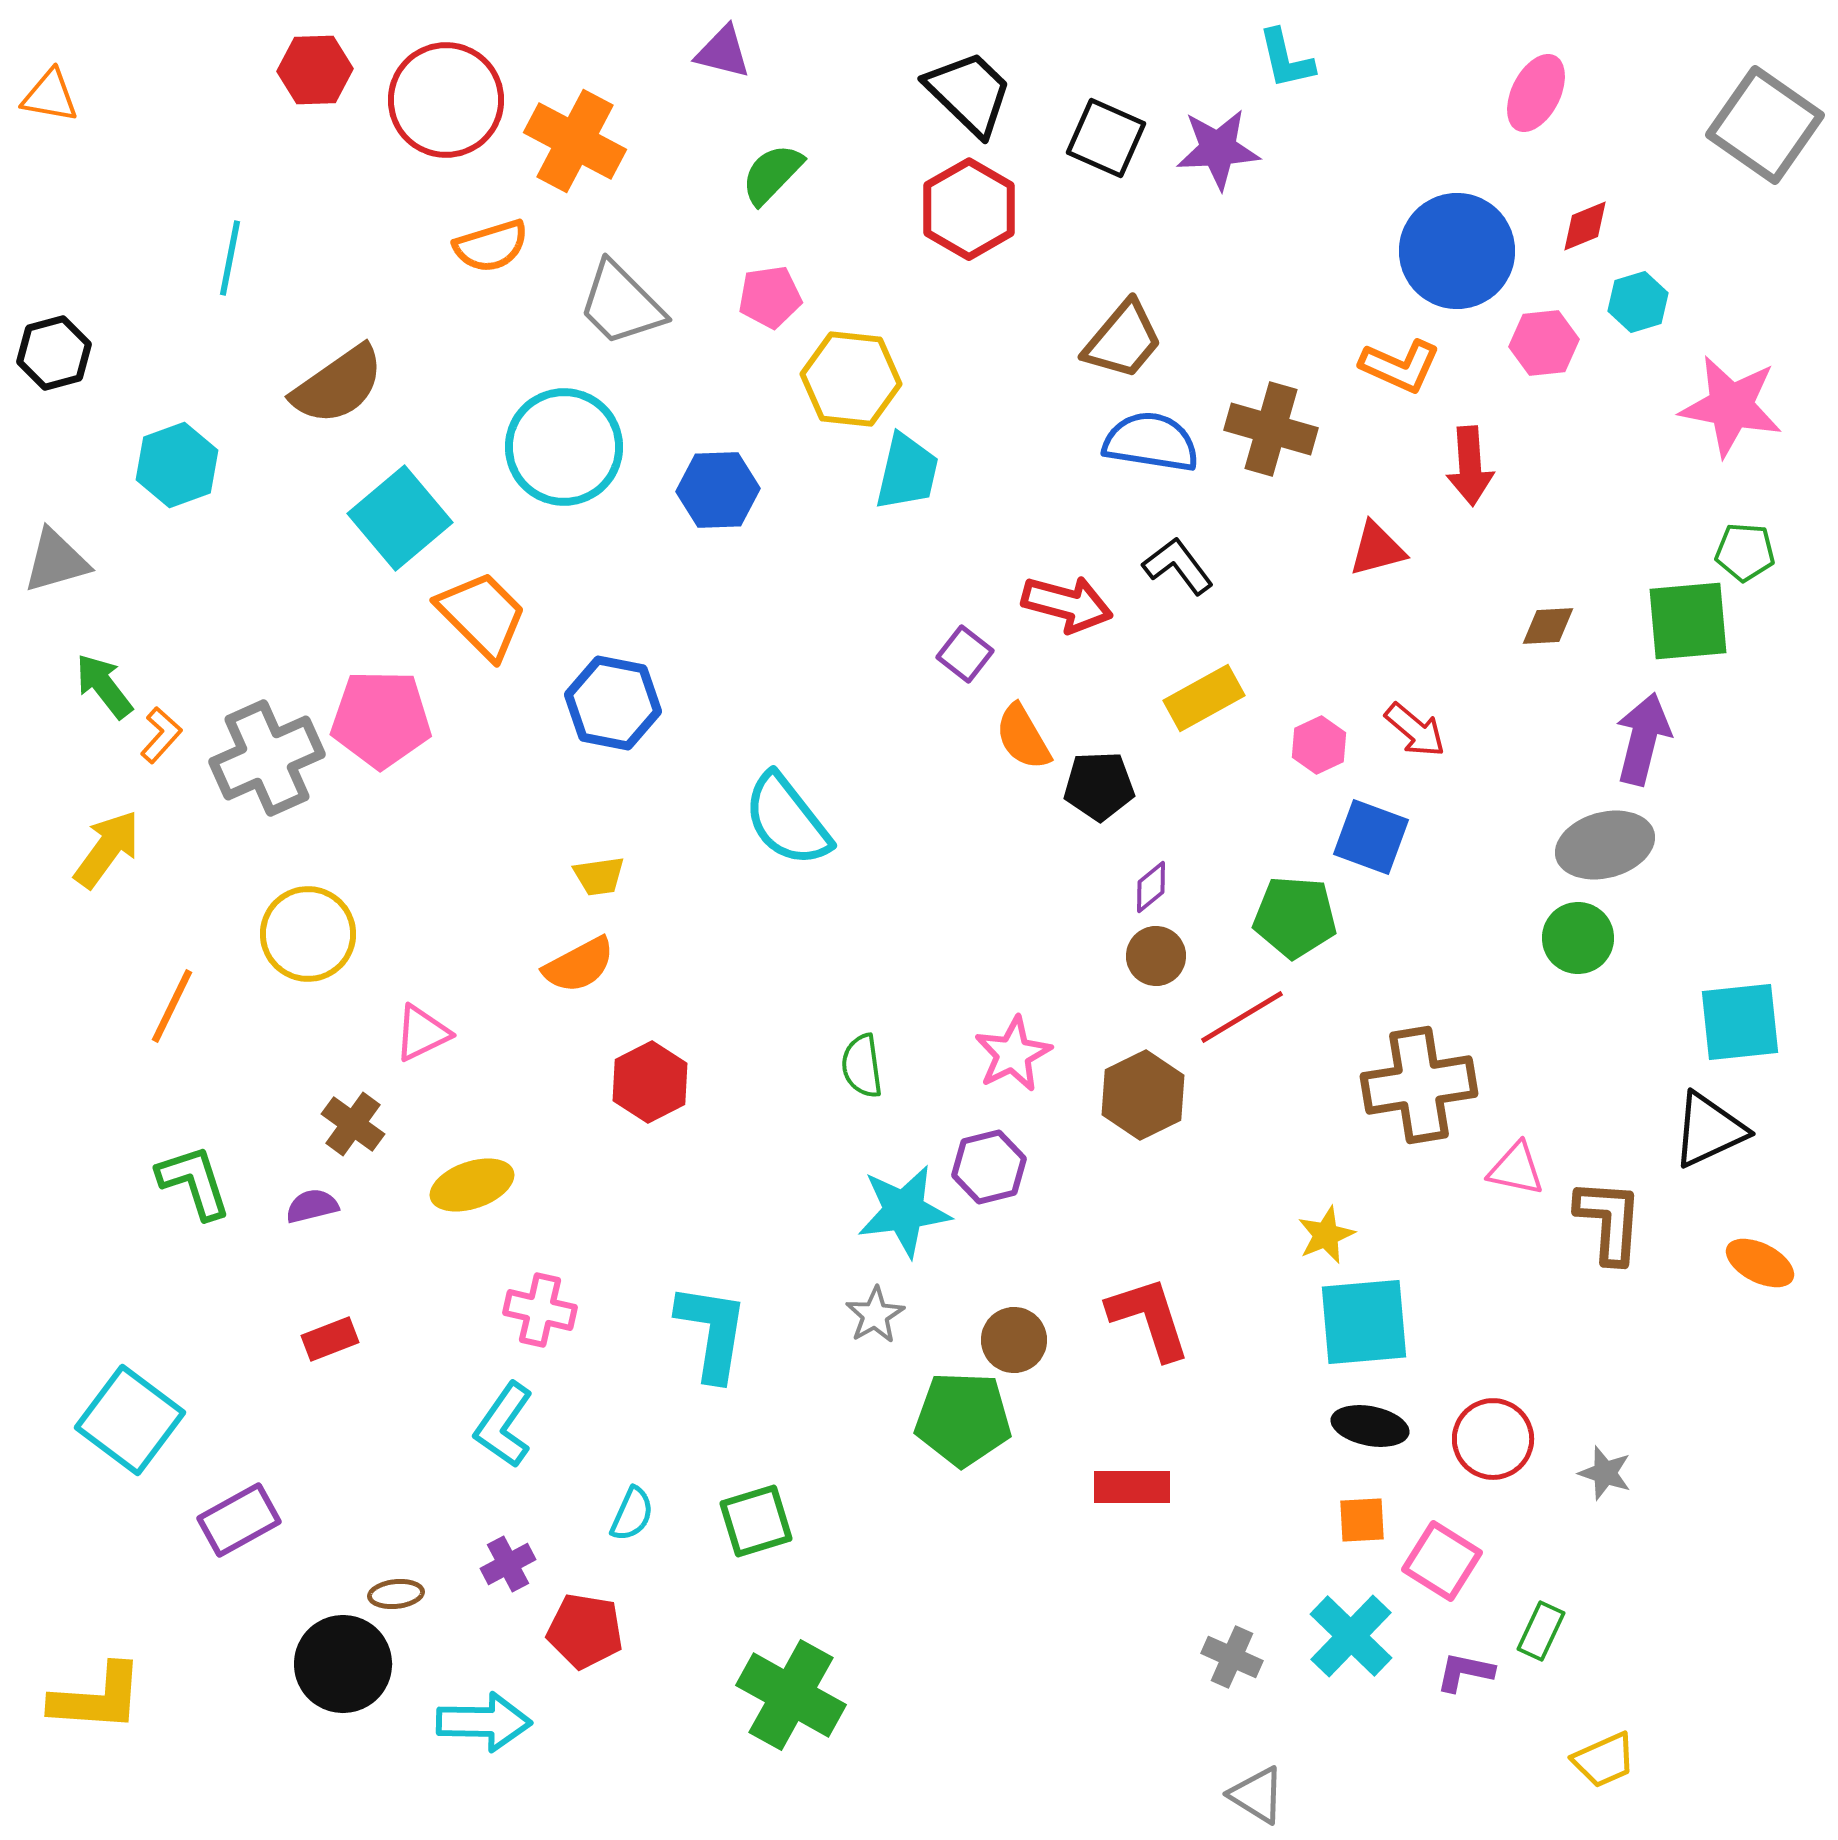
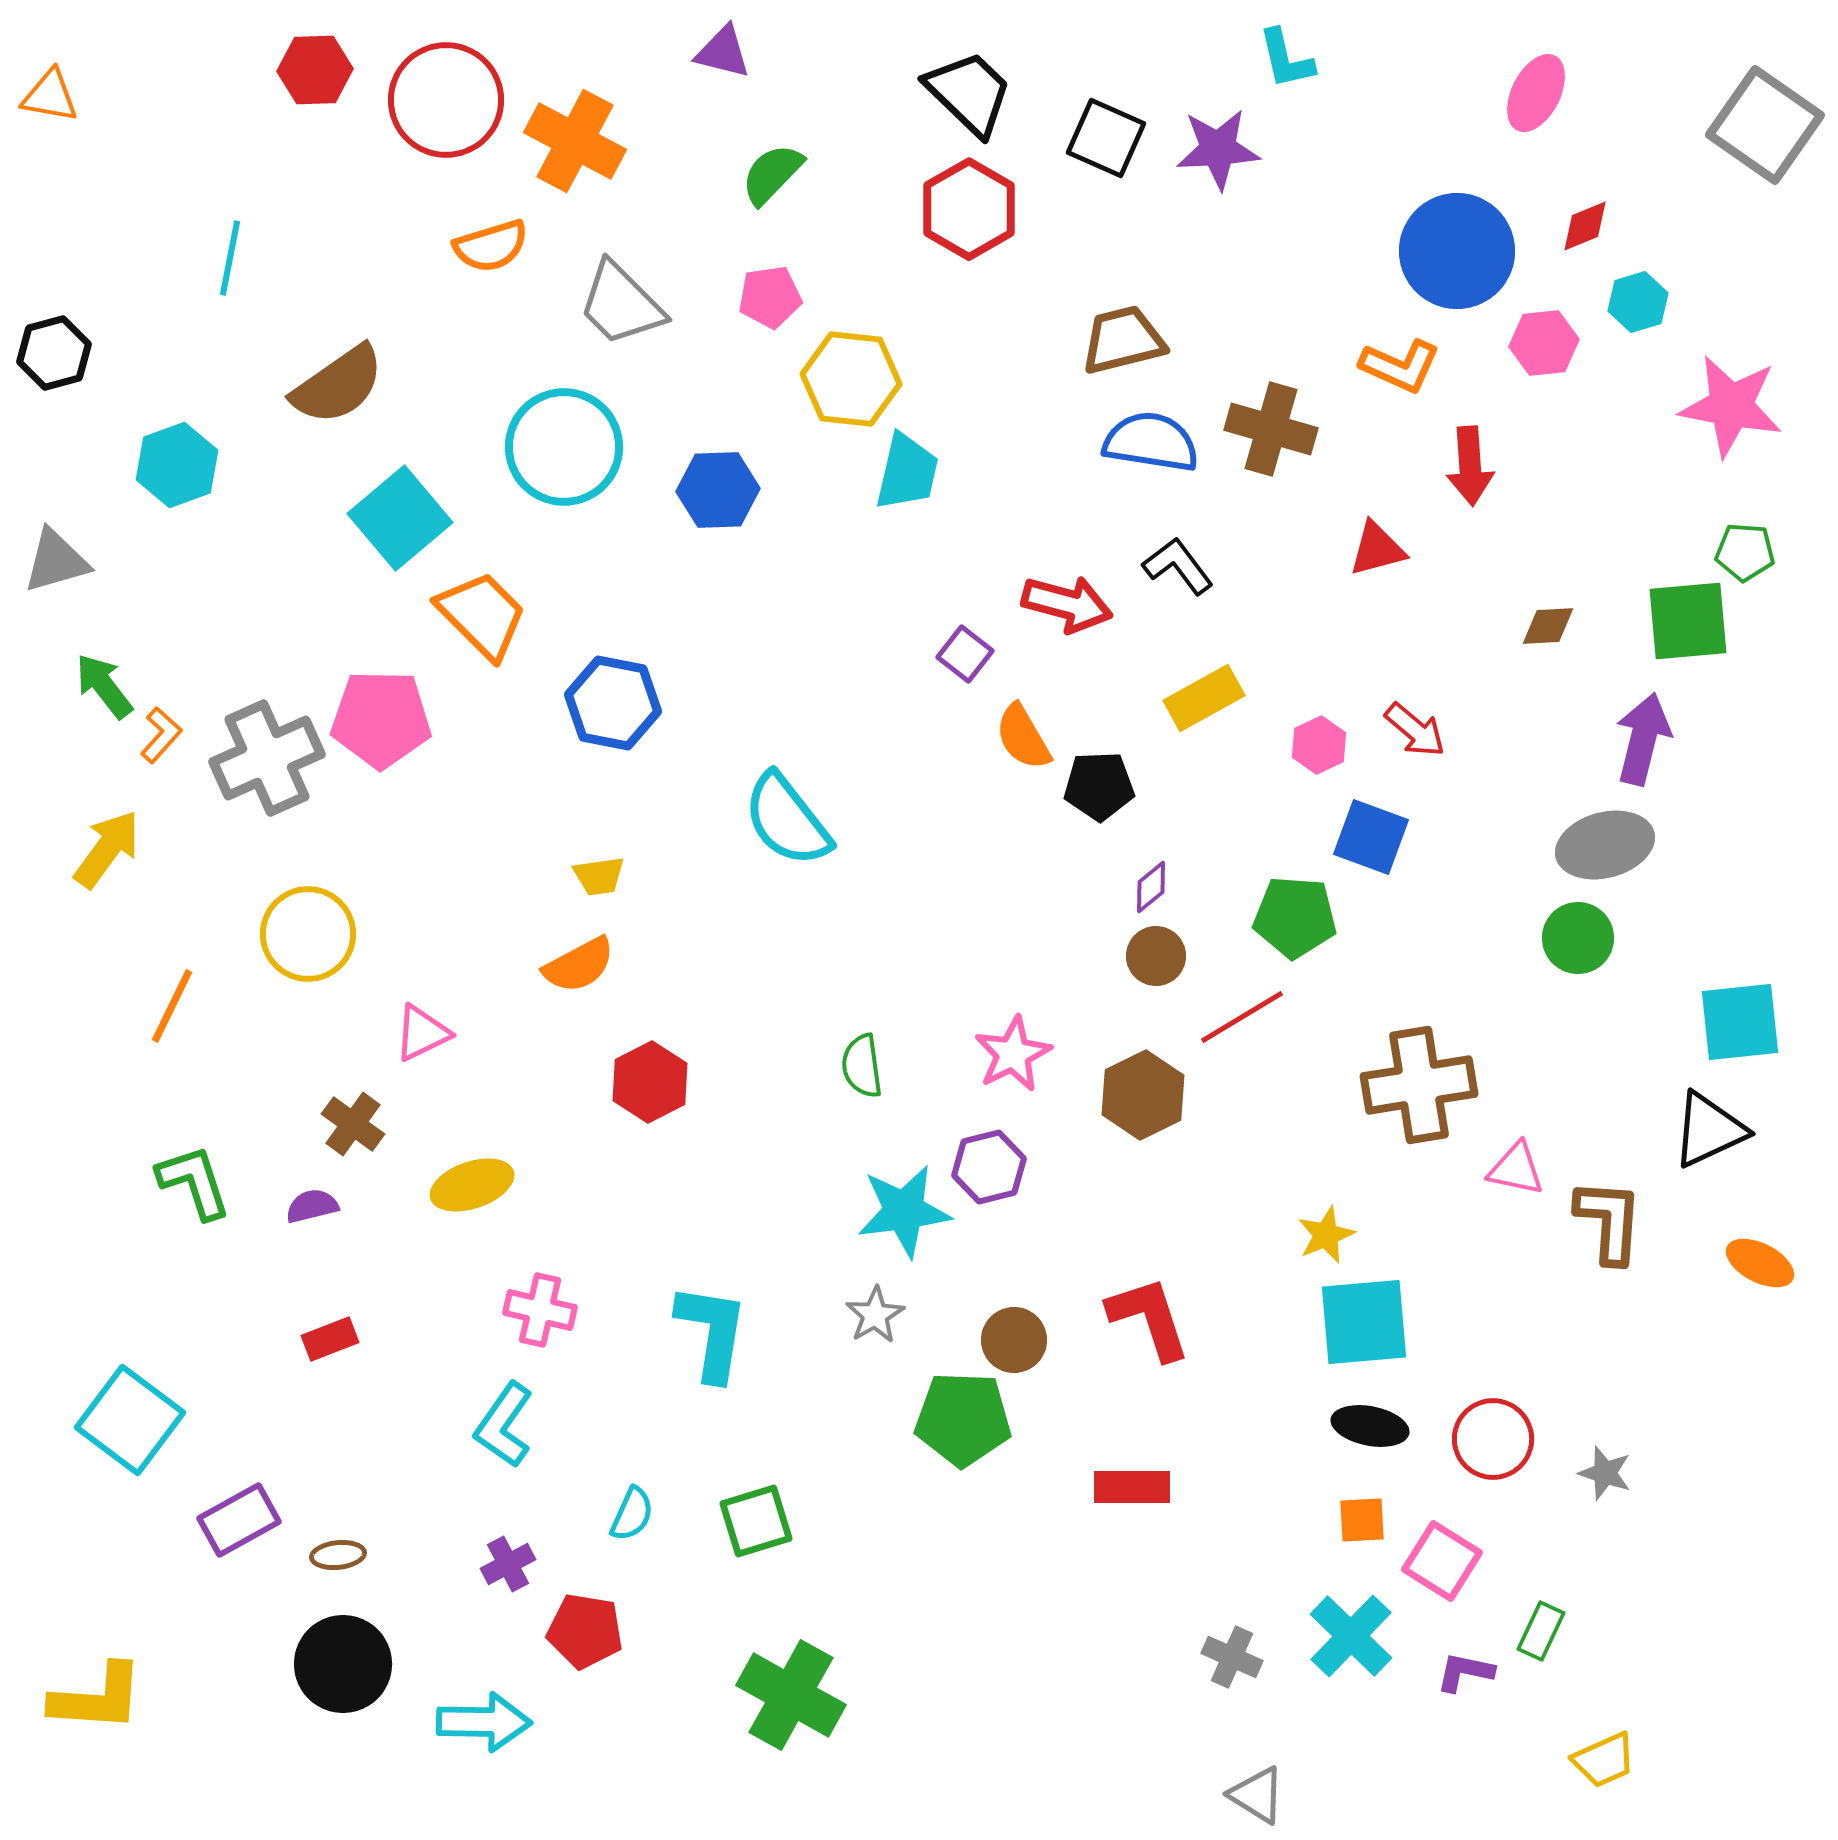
brown trapezoid at (1123, 340): rotated 144 degrees counterclockwise
brown ellipse at (396, 1594): moved 58 px left, 39 px up
